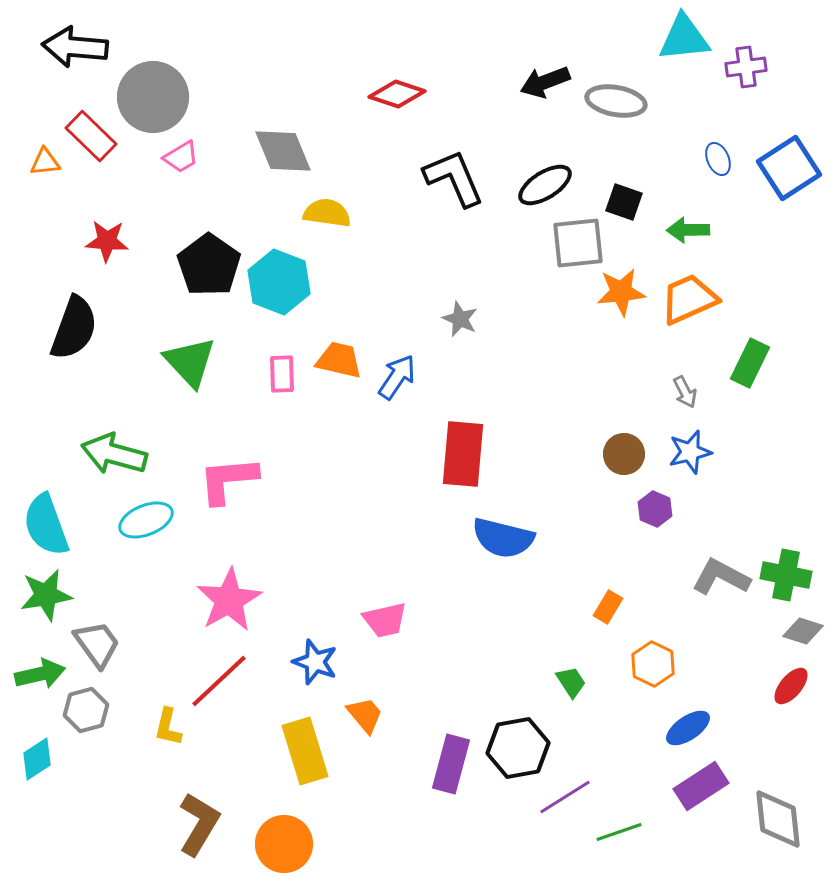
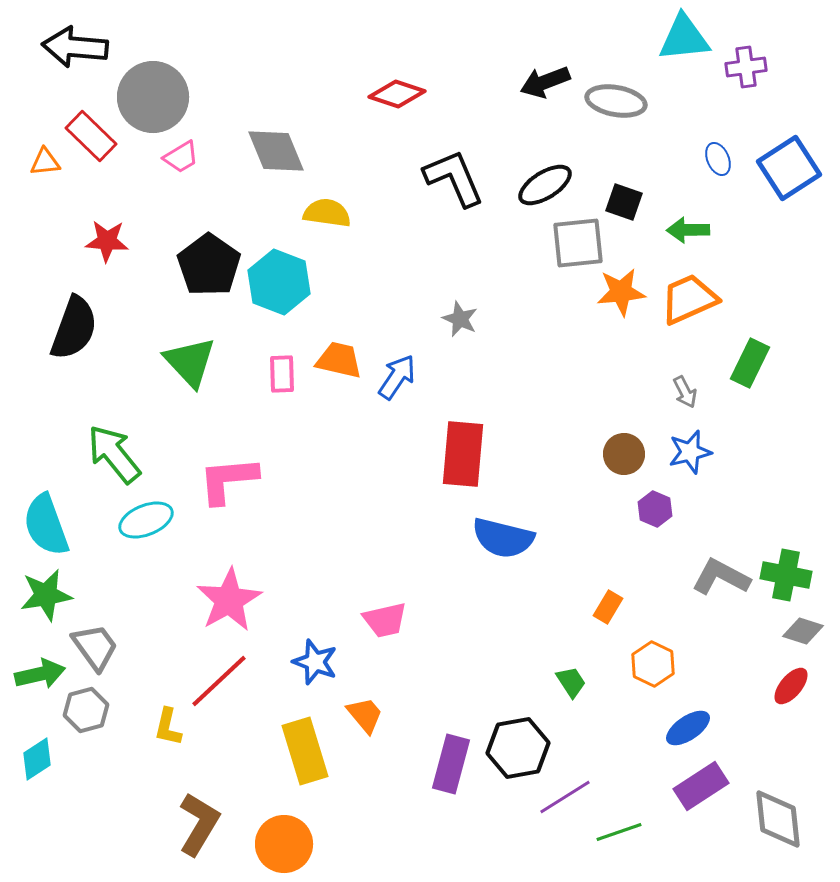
gray diamond at (283, 151): moved 7 px left
green arrow at (114, 454): rotated 36 degrees clockwise
gray trapezoid at (97, 644): moved 2 px left, 3 px down
